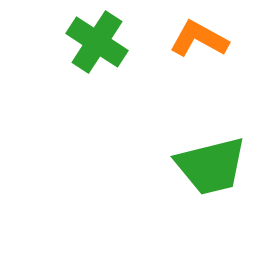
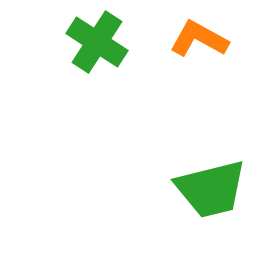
green trapezoid: moved 23 px down
